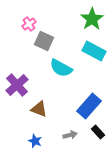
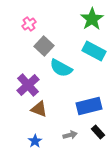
gray square: moved 5 px down; rotated 18 degrees clockwise
purple cross: moved 11 px right
blue rectangle: rotated 35 degrees clockwise
blue star: rotated 16 degrees clockwise
